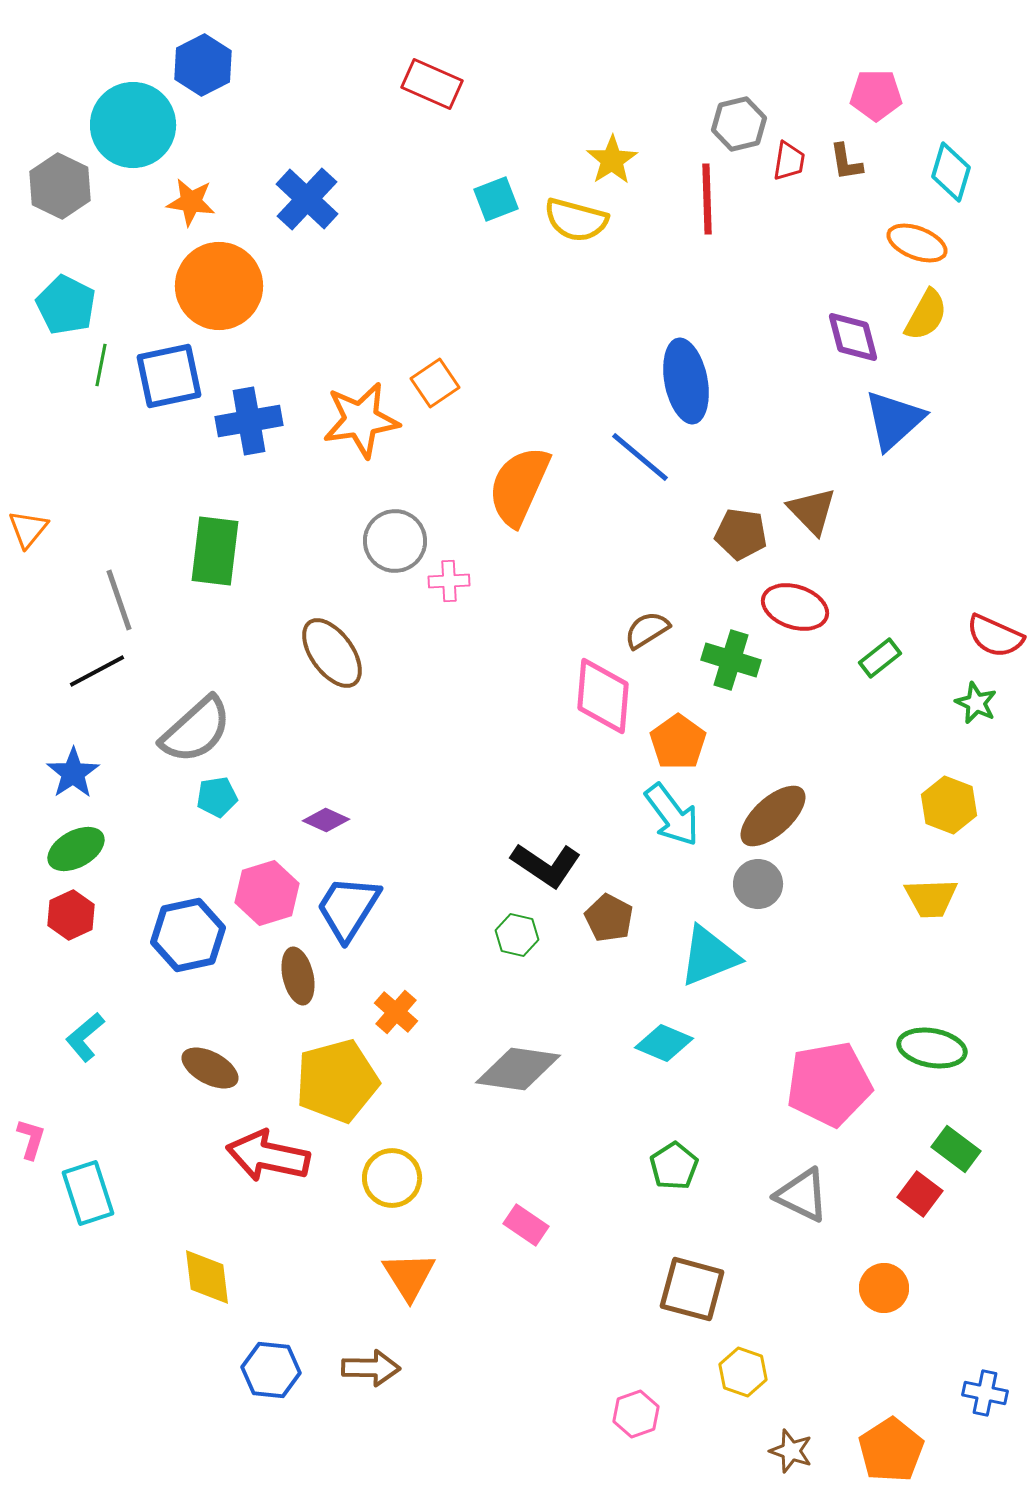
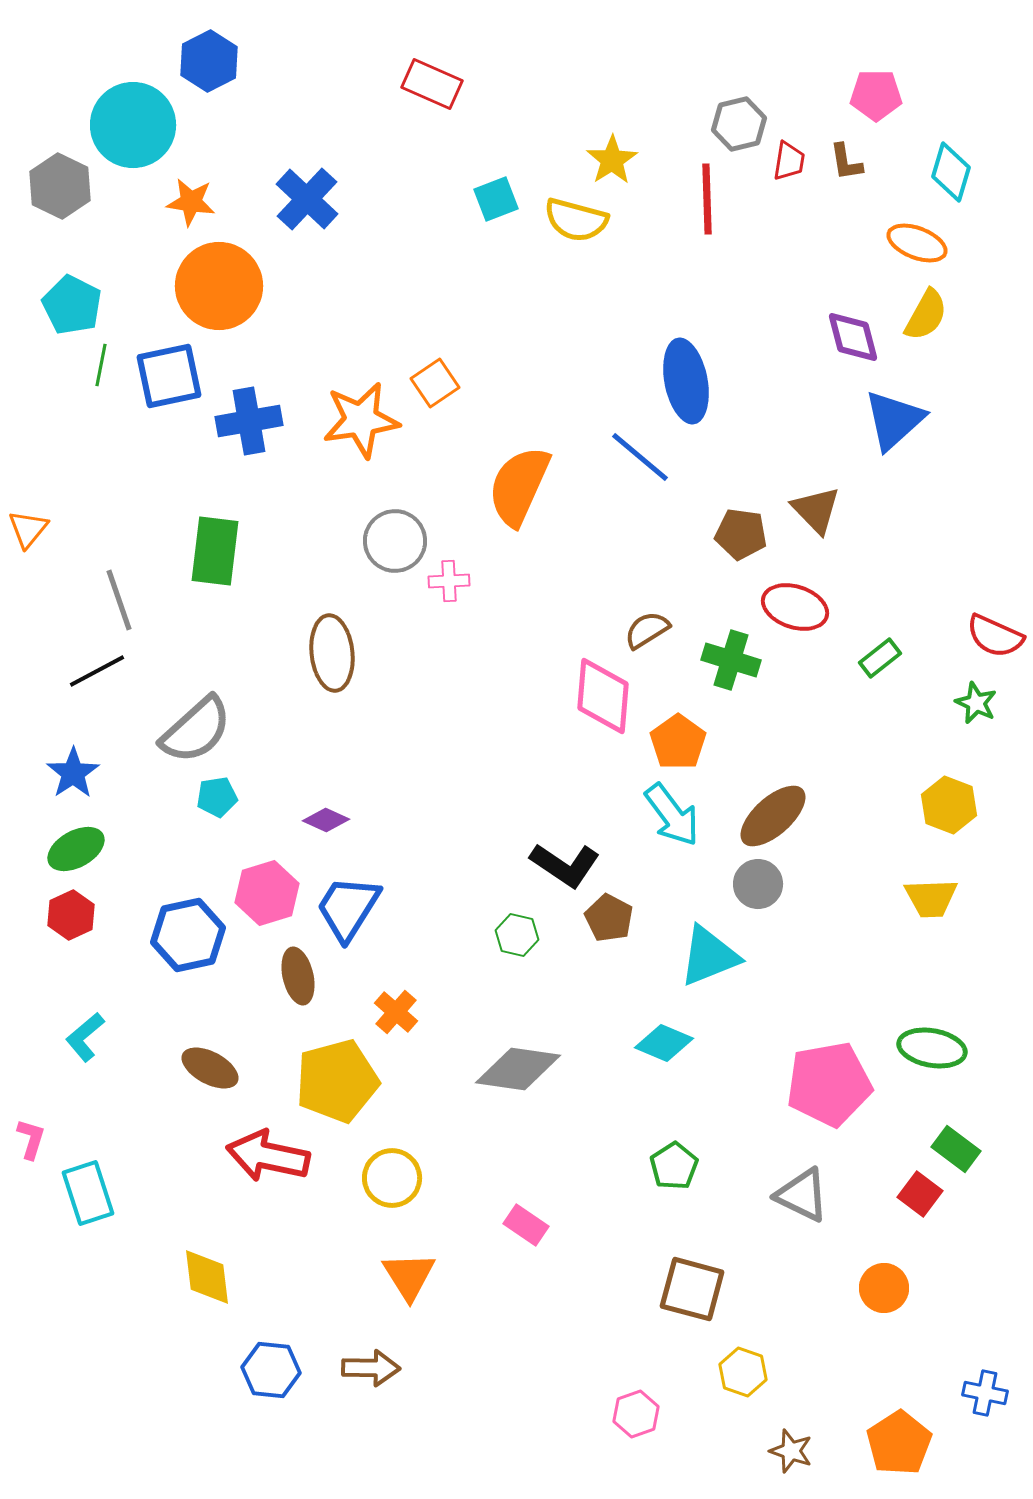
blue hexagon at (203, 65): moved 6 px right, 4 px up
cyan pentagon at (66, 305): moved 6 px right
brown triangle at (812, 511): moved 4 px right, 1 px up
brown ellipse at (332, 653): rotated 30 degrees clockwise
black L-shape at (546, 865): moved 19 px right
orange pentagon at (891, 1450): moved 8 px right, 7 px up
